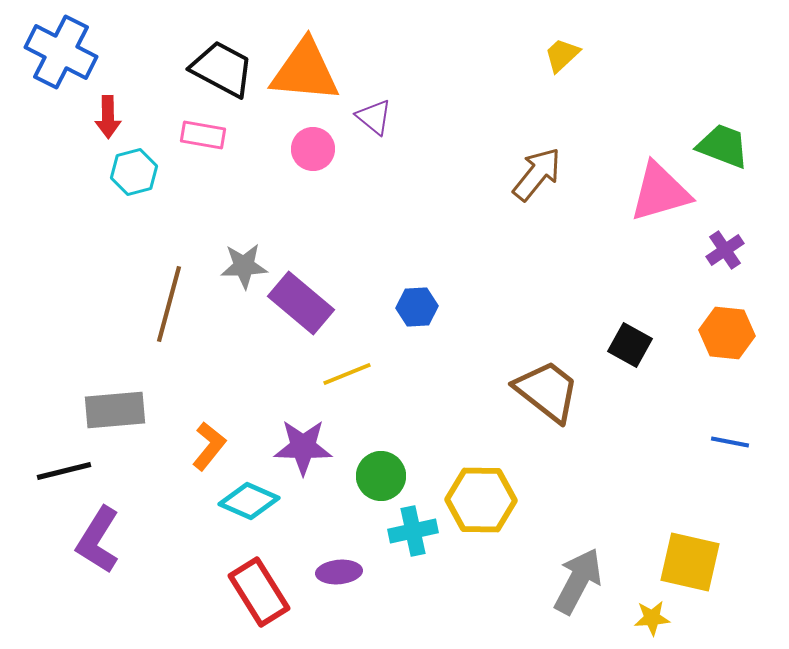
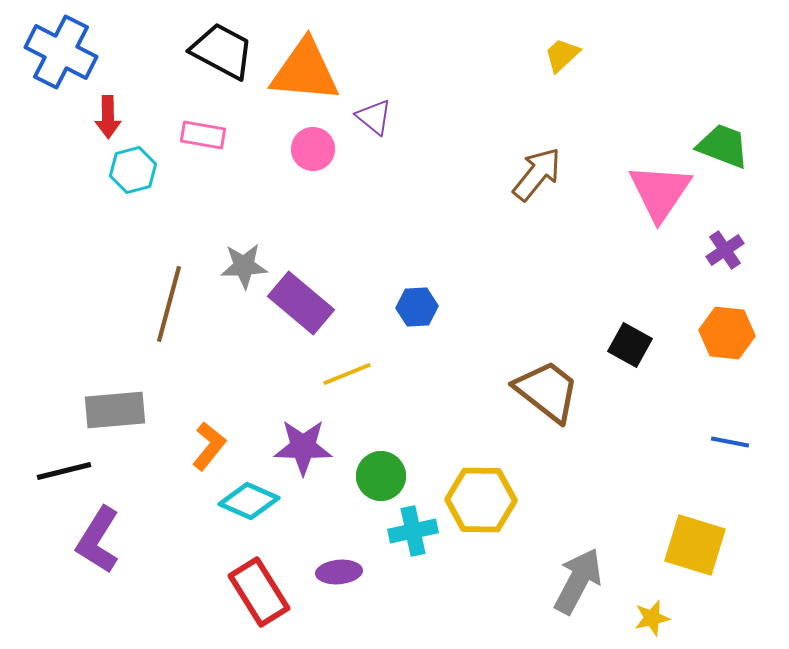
black trapezoid: moved 18 px up
cyan hexagon: moved 1 px left, 2 px up
pink triangle: rotated 40 degrees counterclockwise
yellow square: moved 5 px right, 17 px up; rotated 4 degrees clockwise
yellow star: rotated 9 degrees counterclockwise
